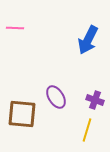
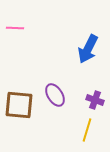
blue arrow: moved 9 px down
purple ellipse: moved 1 px left, 2 px up
brown square: moved 3 px left, 9 px up
